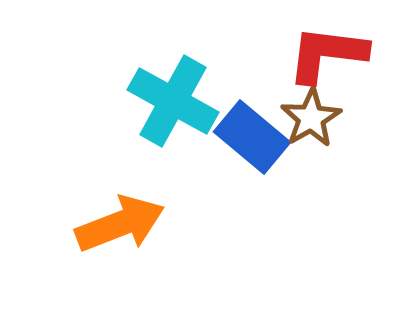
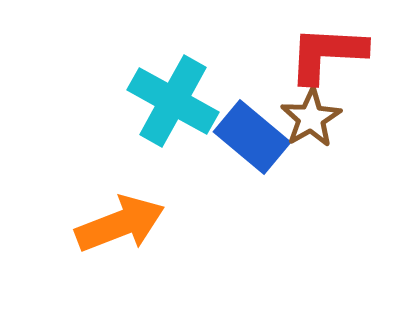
red L-shape: rotated 4 degrees counterclockwise
